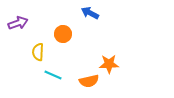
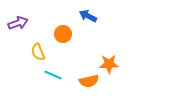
blue arrow: moved 2 px left, 3 px down
yellow semicircle: rotated 24 degrees counterclockwise
